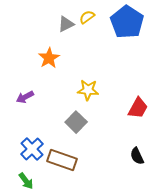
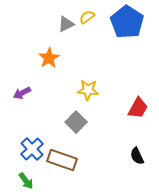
purple arrow: moved 3 px left, 4 px up
